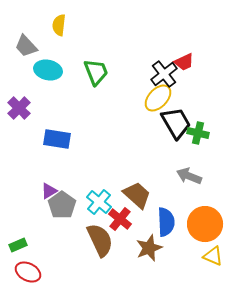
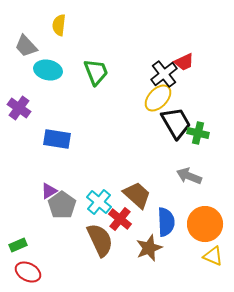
purple cross: rotated 10 degrees counterclockwise
